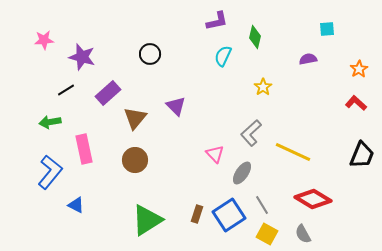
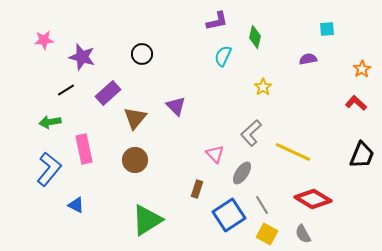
black circle: moved 8 px left
orange star: moved 3 px right
blue L-shape: moved 1 px left, 3 px up
brown rectangle: moved 25 px up
